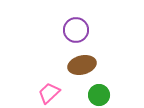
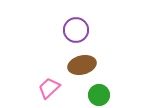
pink trapezoid: moved 5 px up
